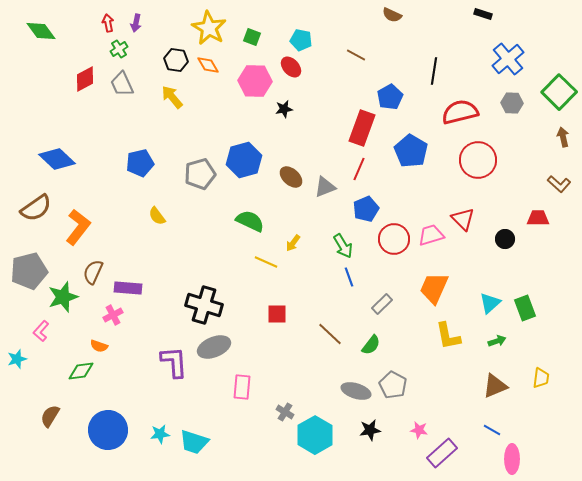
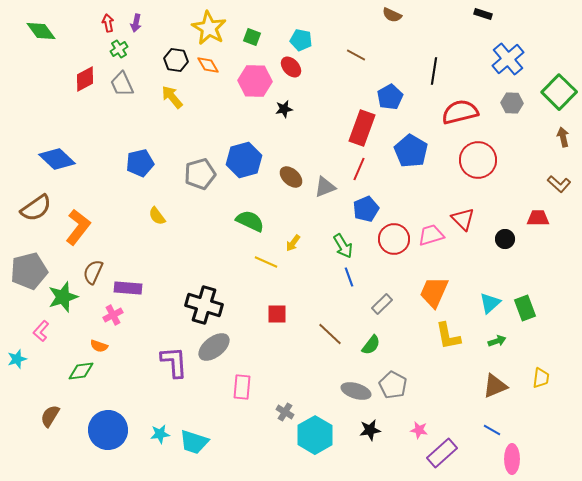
orange trapezoid at (434, 288): moved 4 px down
gray ellipse at (214, 347): rotated 16 degrees counterclockwise
